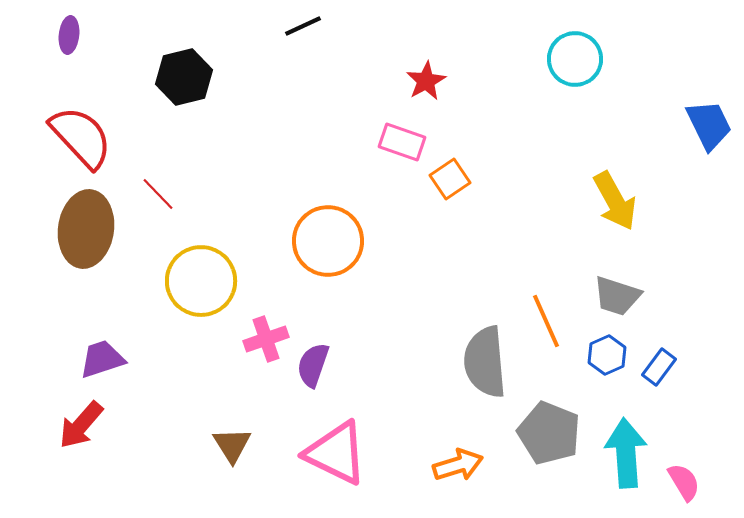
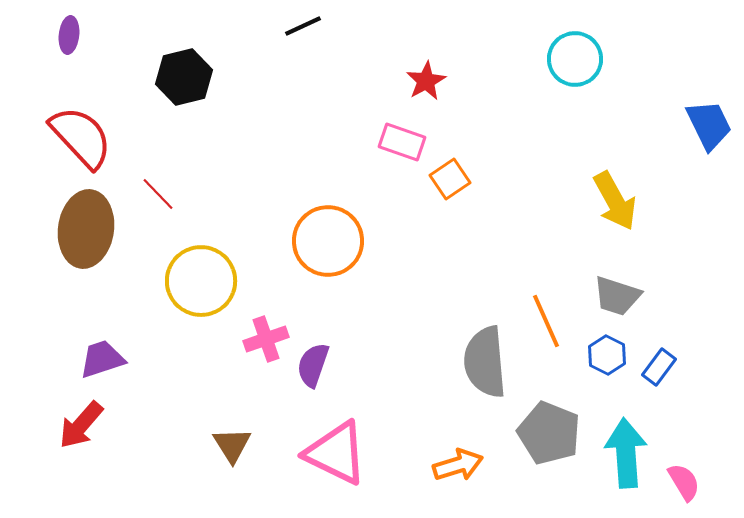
blue hexagon: rotated 9 degrees counterclockwise
